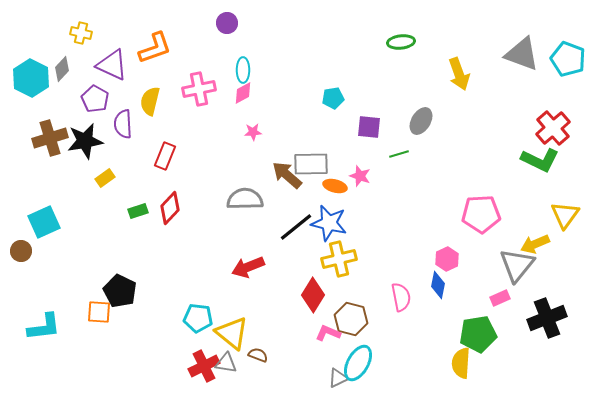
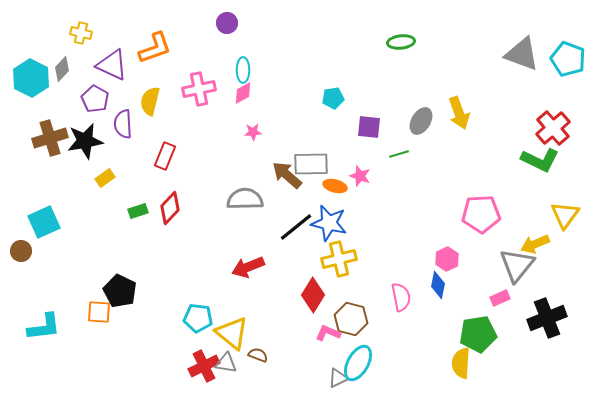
yellow arrow at (459, 74): moved 39 px down
